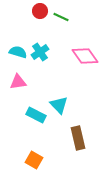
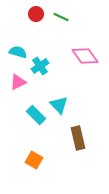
red circle: moved 4 px left, 3 px down
cyan cross: moved 14 px down
pink triangle: rotated 18 degrees counterclockwise
cyan rectangle: rotated 18 degrees clockwise
